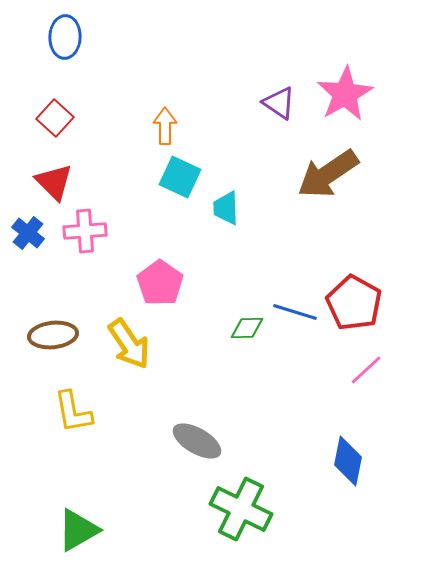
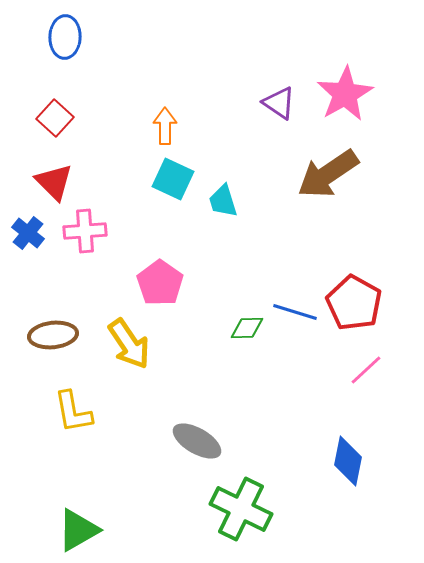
cyan square: moved 7 px left, 2 px down
cyan trapezoid: moved 3 px left, 7 px up; rotated 15 degrees counterclockwise
